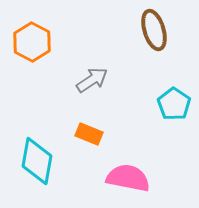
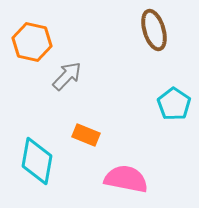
orange hexagon: rotated 15 degrees counterclockwise
gray arrow: moved 25 px left, 4 px up; rotated 12 degrees counterclockwise
orange rectangle: moved 3 px left, 1 px down
pink semicircle: moved 2 px left, 1 px down
